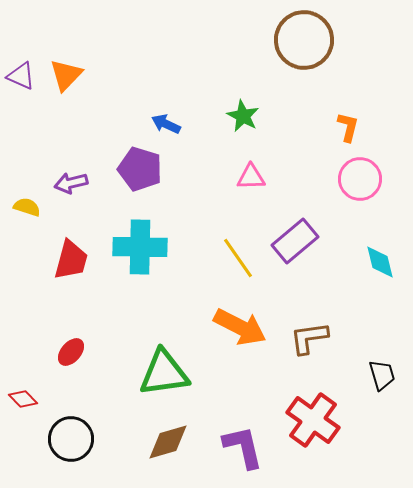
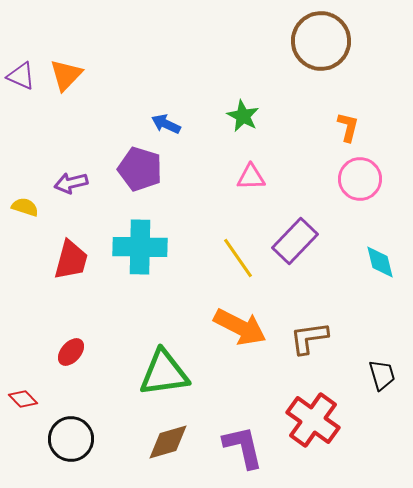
brown circle: moved 17 px right, 1 px down
yellow semicircle: moved 2 px left
purple rectangle: rotated 6 degrees counterclockwise
